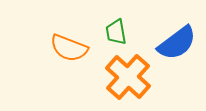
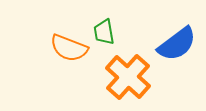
green trapezoid: moved 12 px left
blue semicircle: moved 1 px down
